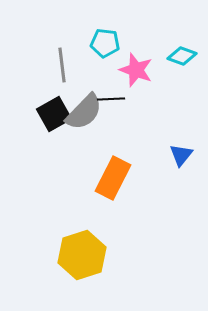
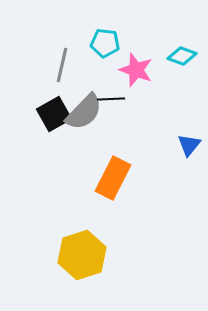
gray line: rotated 20 degrees clockwise
blue triangle: moved 8 px right, 10 px up
